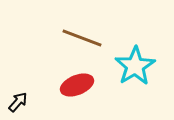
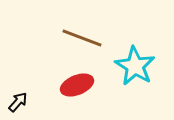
cyan star: rotated 9 degrees counterclockwise
